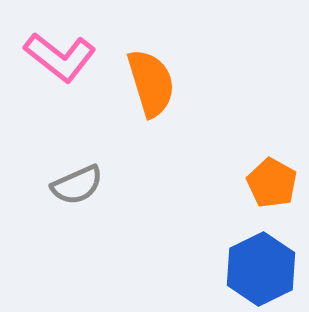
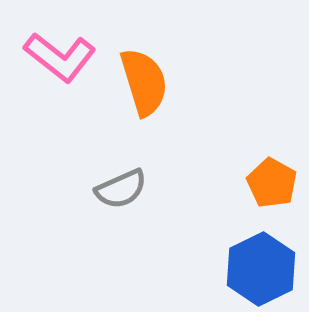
orange semicircle: moved 7 px left, 1 px up
gray semicircle: moved 44 px right, 4 px down
